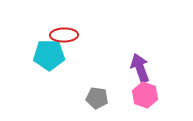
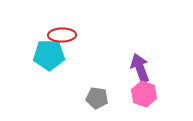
red ellipse: moved 2 px left
pink hexagon: moved 1 px left, 1 px up
